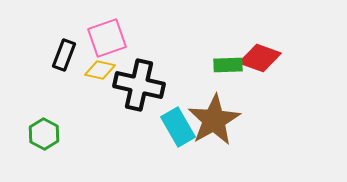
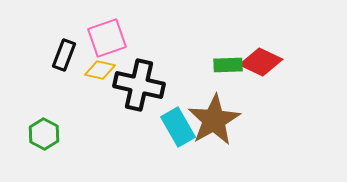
red diamond: moved 1 px right, 4 px down; rotated 6 degrees clockwise
